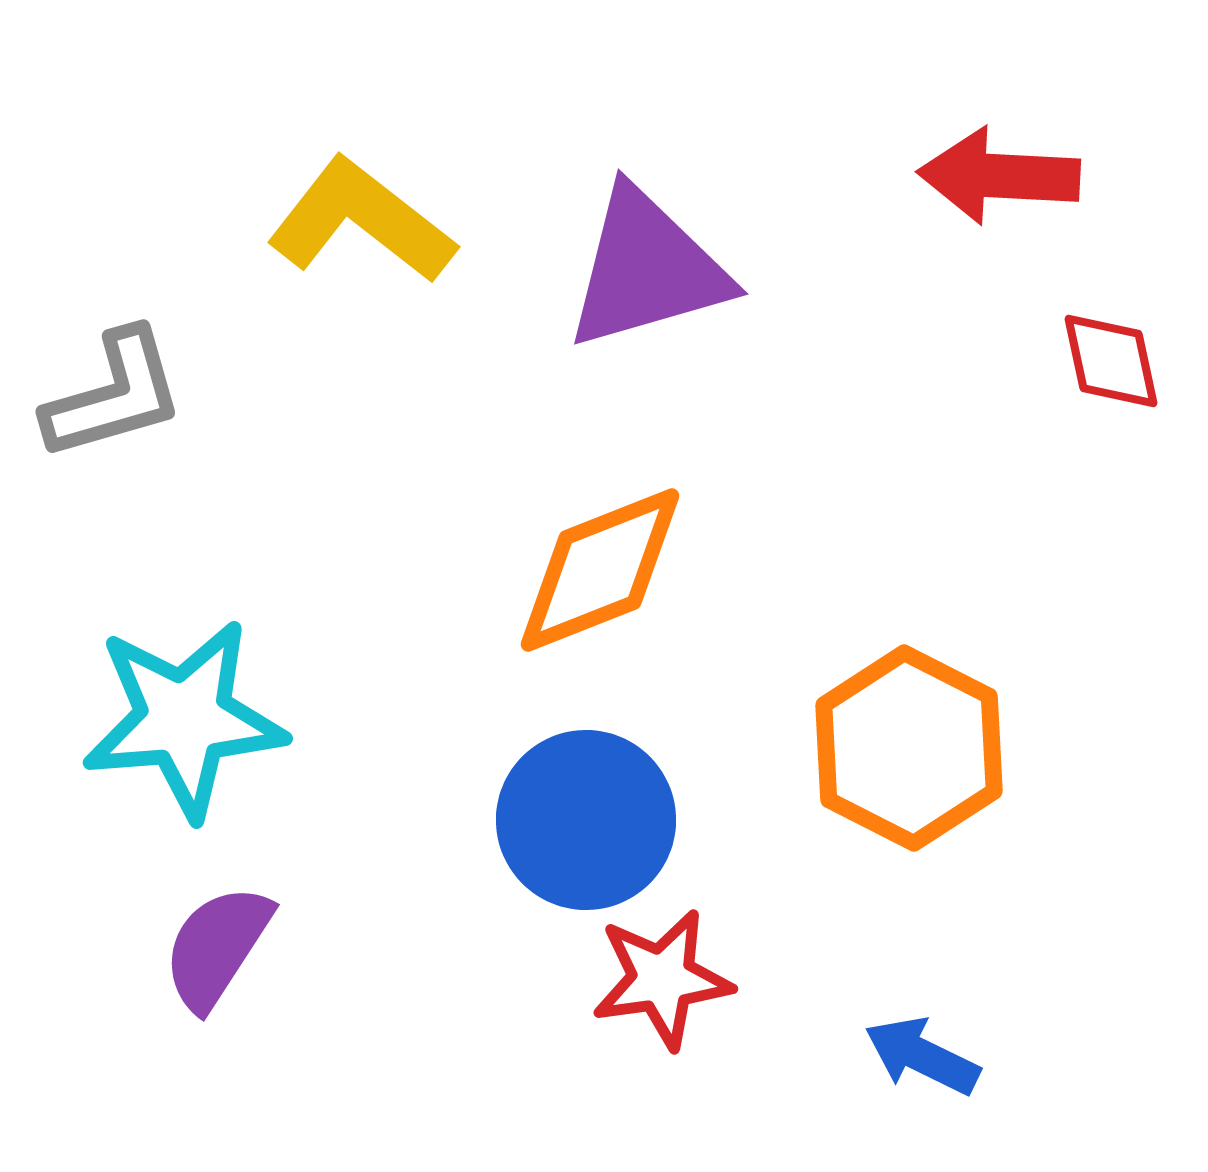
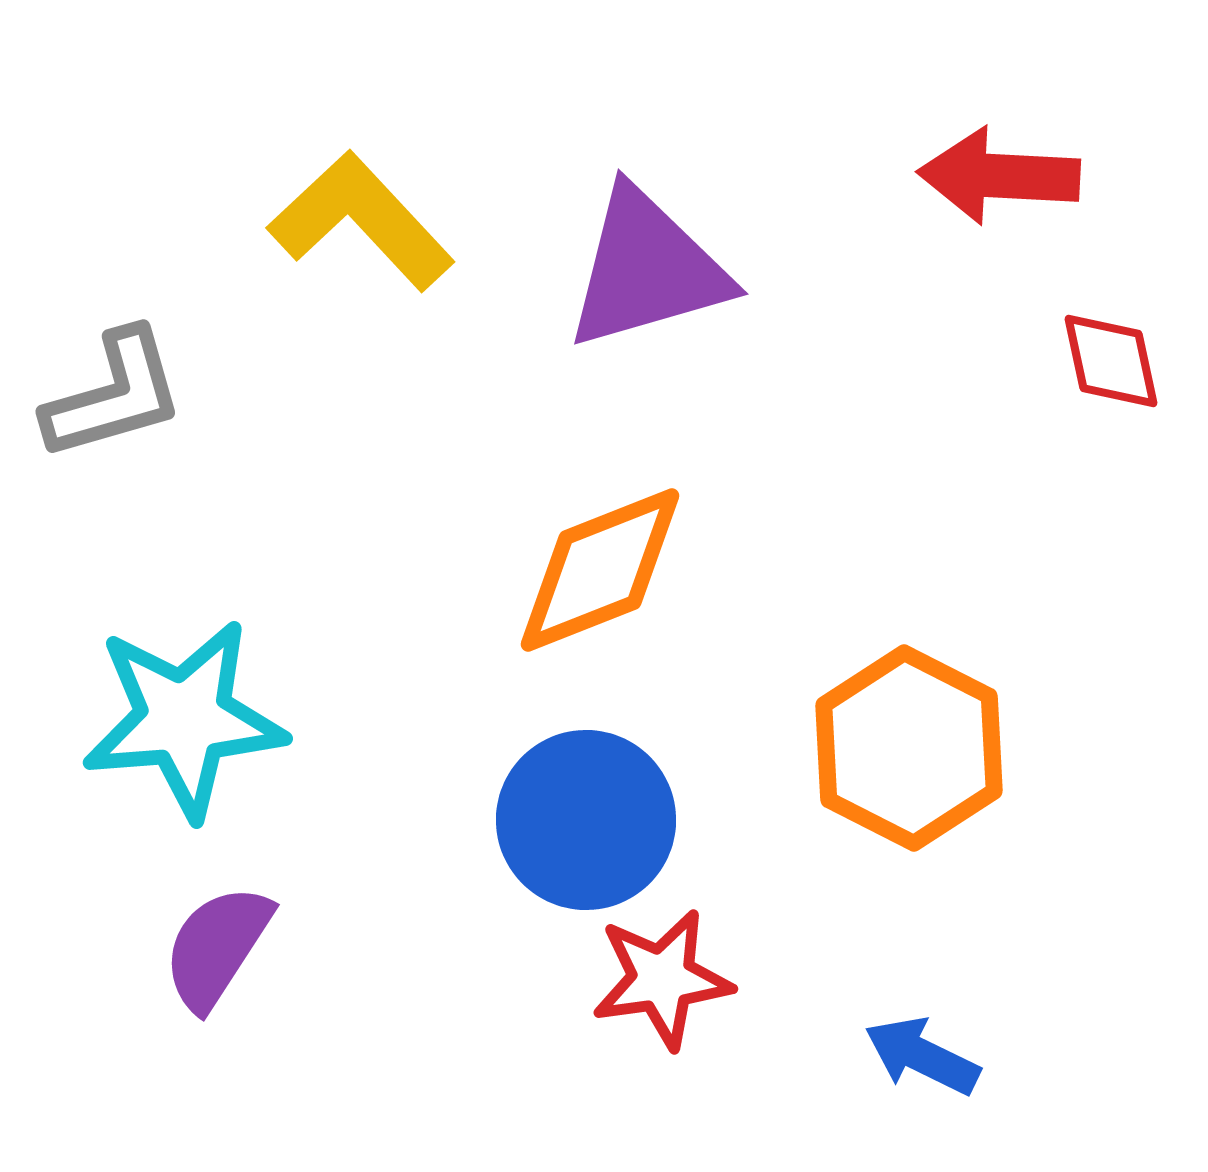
yellow L-shape: rotated 9 degrees clockwise
